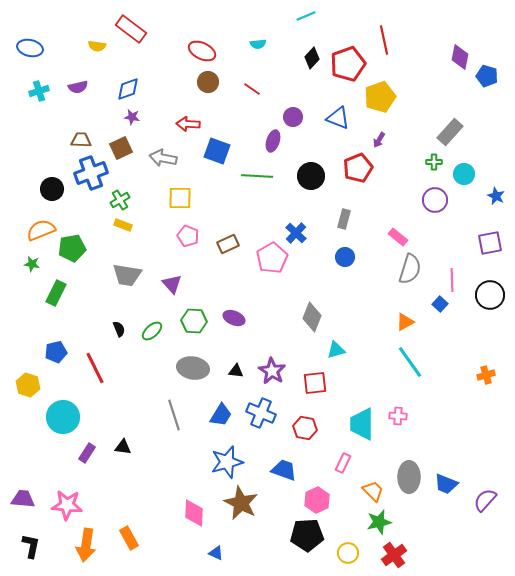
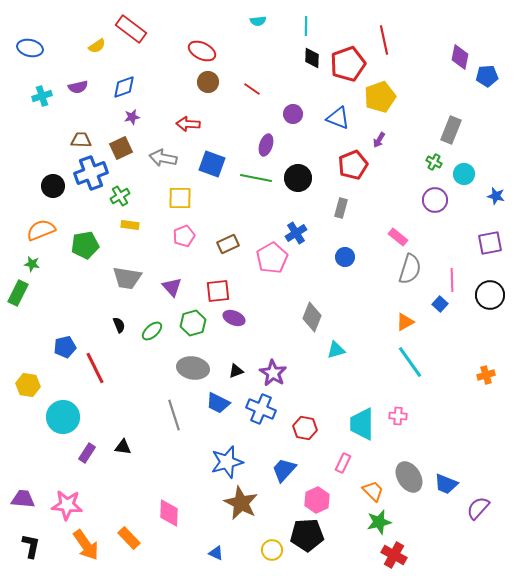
cyan line at (306, 16): moved 10 px down; rotated 66 degrees counterclockwise
cyan semicircle at (258, 44): moved 23 px up
yellow semicircle at (97, 46): rotated 42 degrees counterclockwise
black diamond at (312, 58): rotated 40 degrees counterclockwise
blue pentagon at (487, 76): rotated 20 degrees counterclockwise
blue diamond at (128, 89): moved 4 px left, 2 px up
cyan cross at (39, 91): moved 3 px right, 5 px down
purple star at (132, 117): rotated 21 degrees counterclockwise
purple circle at (293, 117): moved 3 px up
gray rectangle at (450, 132): moved 1 px right, 2 px up; rotated 20 degrees counterclockwise
purple ellipse at (273, 141): moved 7 px left, 4 px down
blue square at (217, 151): moved 5 px left, 13 px down
green cross at (434, 162): rotated 28 degrees clockwise
red pentagon at (358, 168): moved 5 px left, 3 px up
green line at (257, 176): moved 1 px left, 2 px down; rotated 8 degrees clockwise
black circle at (311, 176): moved 13 px left, 2 px down
black circle at (52, 189): moved 1 px right, 3 px up
blue star at (496, 196): rotated 12 degrees counterclockwise
green cross at (120, 200): moved 4 px up
gray rectangle at (344, 219): moved 3 px left, 11 px up
yellow rectangle at (123, 225): moved 7 px right; rotated 12 degrees counterclockwise
blue cross at (296, 233): rotated 15 degrees clockwise
pink pentagon at (188, 236): moved 4 px left; rotated 30 degrees clockwise
green pentagon at (72, 248): moved 13 px right, 3 px up
gray trapezoid at (127, 275): moved 3 px down
purple triangle at (172, 284): moved 3 px down
green rectangle at (56, 293): moved 38 px left
green hexagon at (194, 321): moved 1 px left, 2 px down; rotated 20 degrees counterclockwise
black semicircle at (119, 329): moved 4 px up
blue pentagon at (56, 352): moved 9 px right, 5 px up
black triangle at (236, 371): rotated 28 degrees counterclockwise
purple star at (272, 371): moved 1 px right, 2 px down
red square at (315, 383): moved 97 px left, 92 px up
yellow hexagon at (28, 385): rotated 10 degrees counterclockwise
blue cross at (261, 413): moved 4 px up
blue trapezoid at (221, 415): moved 3 px left, 12 px up; rotated 85 degrees clockwise
blue trapezoid at (284, 470): rotated 68 degrees counterclockwise
gray ellipse at (409, 477): rotated 32 degrees counterclockwise
purple semicircle at (485, 500): moved 7 px left, 8 px down
pink diamond at (194, 513): moved 25 px left
orange rectangle at (129, 538): rotated 15 degrees counterclockwise
orange arrow at (86, 545): rotated 44 degrees counterclockwise
yellow circle at (348, 553): moved 76 px left, 3 px up
red cross at (394, 555): rotated 25 degrees counterclockwise
